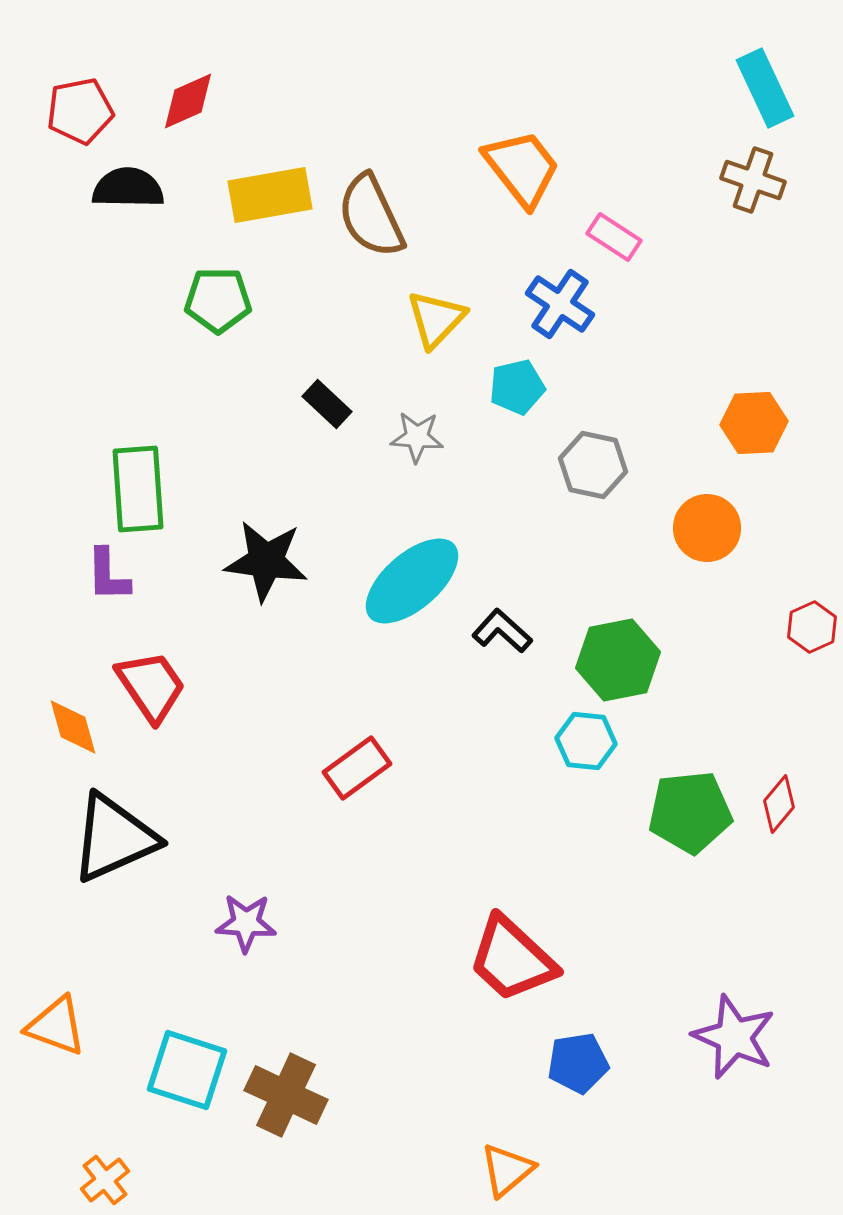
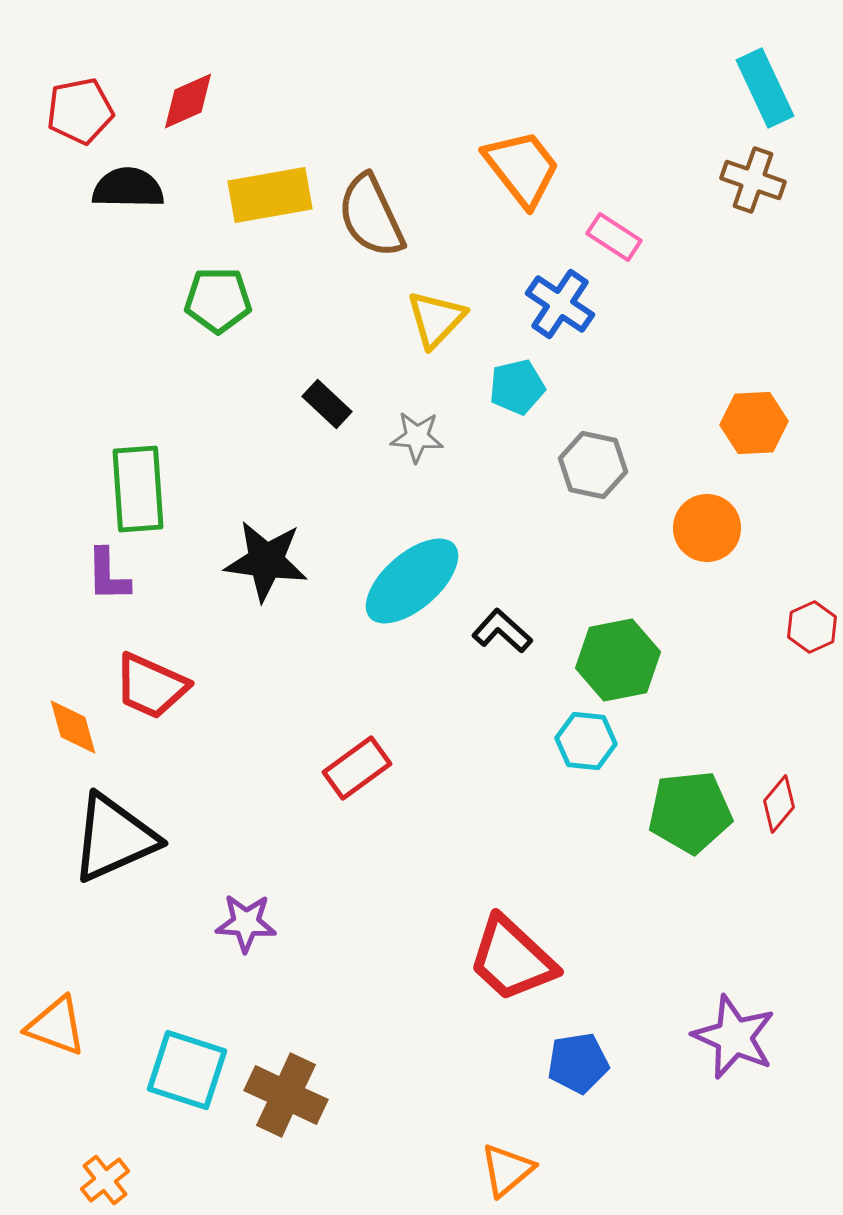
red trapezoid at (151, 686): rotated 148 degrees clockwise
